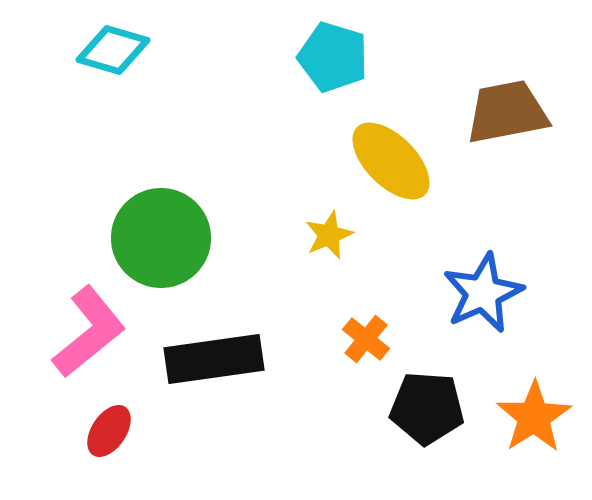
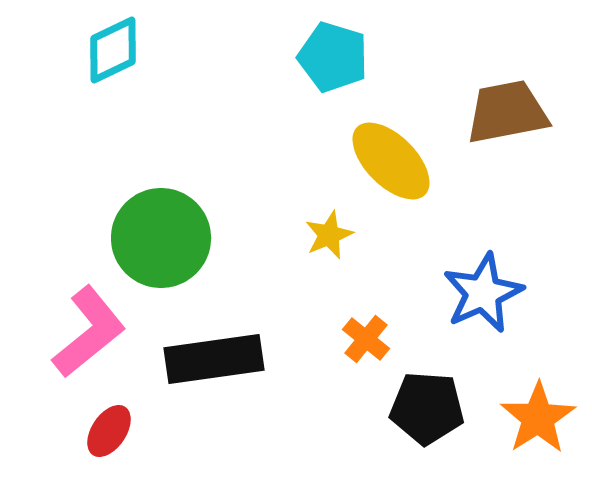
cyan diamond: rotated 42 degrees counterclockwise
orange star: moved 4 px right, 1 px down
